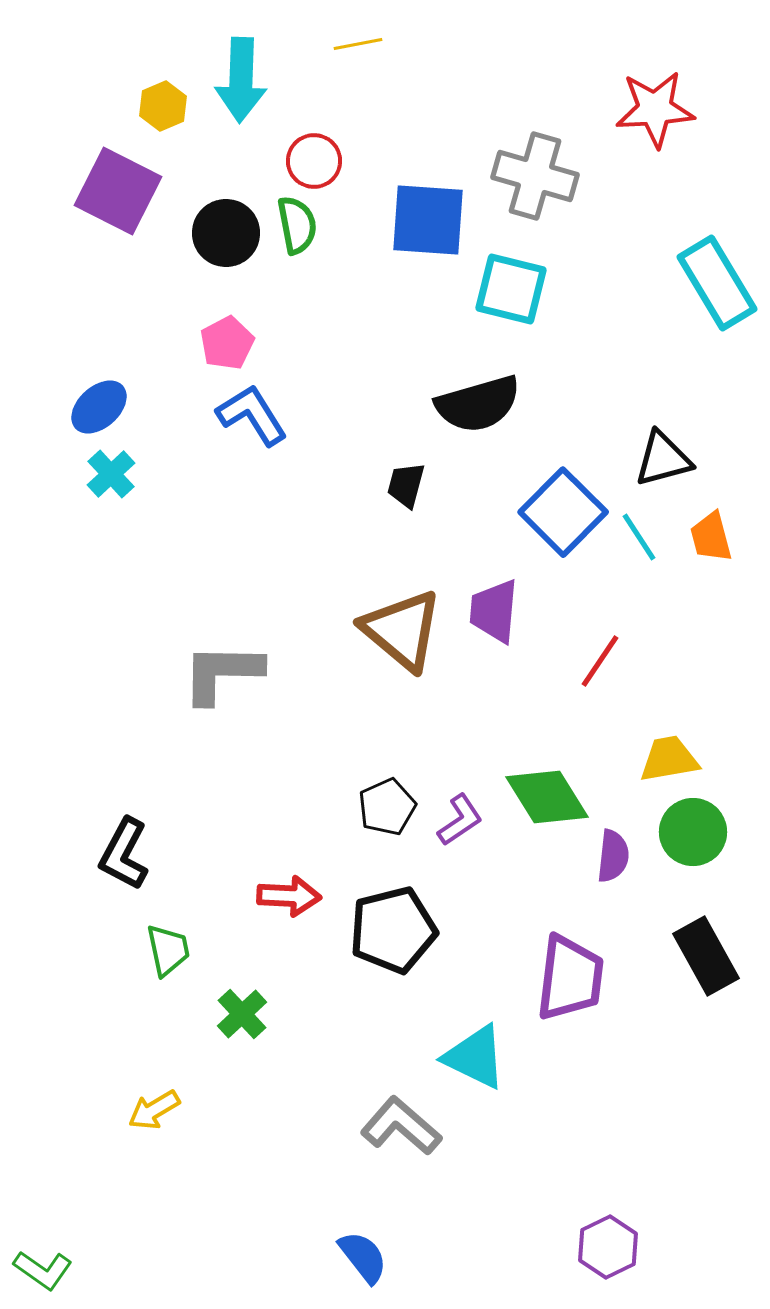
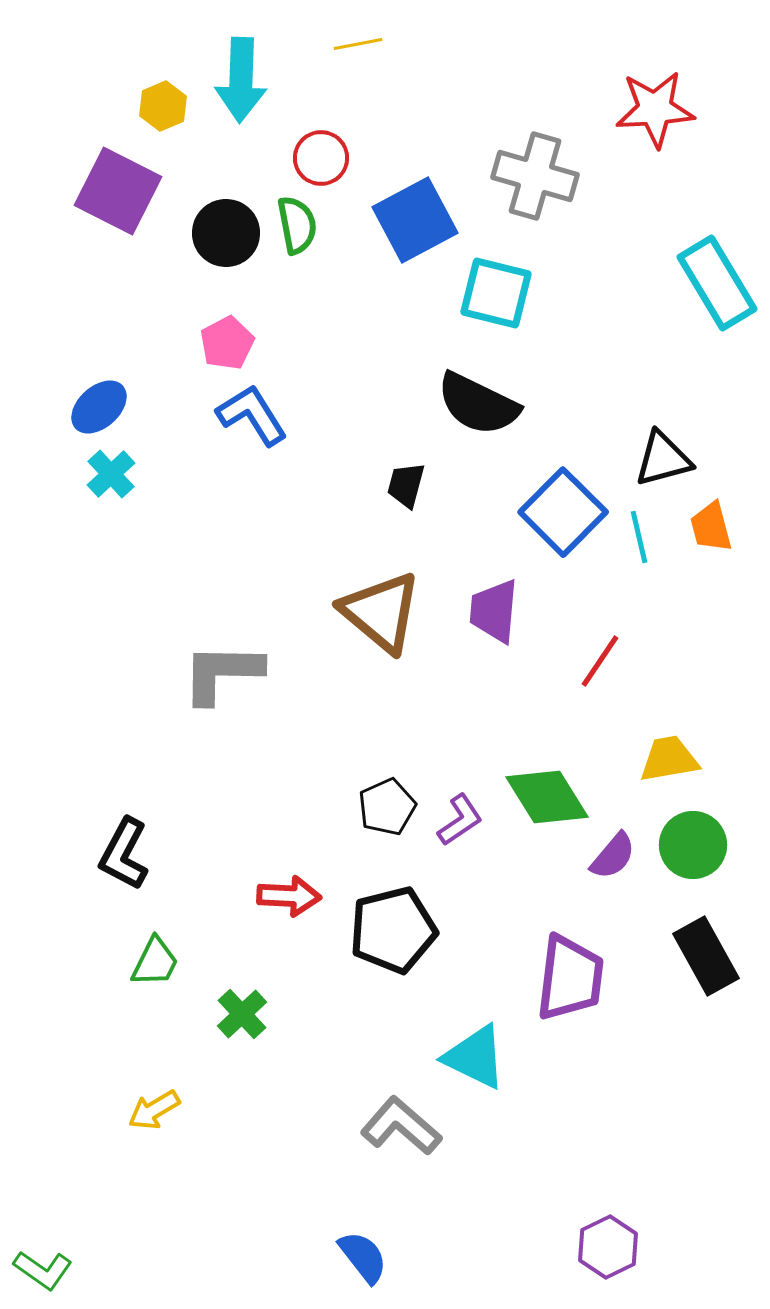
red circle at (314, 161): moved 7 px right, 3 px up
blue square at (428, 220): moved 13 px left; rotated 32 degrees counterclockwise
cyan square at (511, 289): moved 15 px left, 4 px down
black semicircle at (478, 404): rotated 42 degrees clockwise
cyan line at (639, 537): rotated 20 degrees clockwise
orange trapezoid at (711, 537): moved 10 px up
brown triangle at (402, 630): moved 21 px left, 18 px up
green circle at (693, 832): moved 13 px down
purple semicircle at (613, 856): rotated 34 degrees clockwise
green trapezoid at (168, 950): moved 13 px left, 12 px down; rotated 38 degrees clockwise
